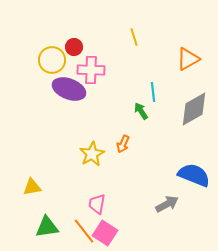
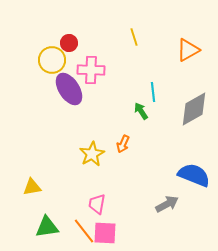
red circle: moved 5 px left, 4 px up
orange triangle: moved 9 px up
purple ellipse: rotated 36 degrees clockwise
pink square: rotated 30 degrees counterclockwise
